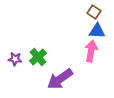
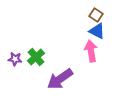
brown square: moved 2 px right, 3 px down
blue triangle: rotated 24 degrees clockwise
pink arrow: rotated 20 degrees counterclockwise
green cross: moved 2 px left
